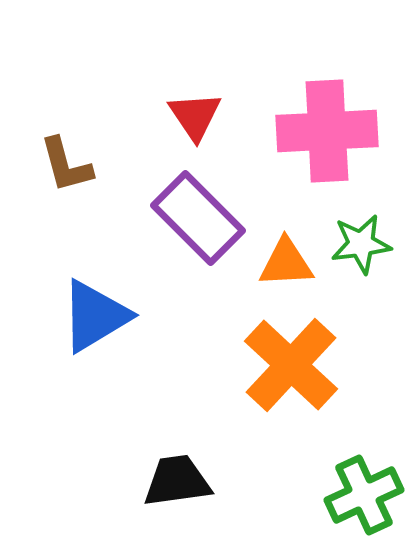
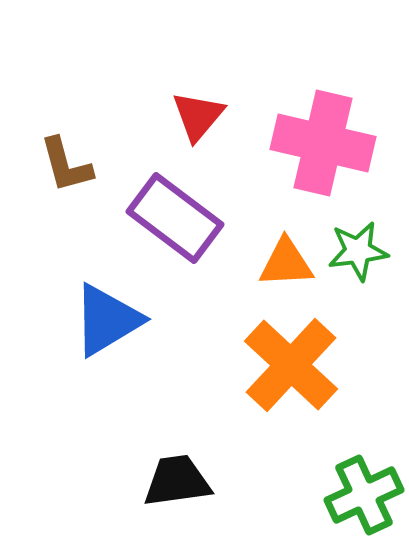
red triangle: moved 3 px right; rotated 14 degrees clockwise
pink cross: moved 4 px left, 12 px down; rotated 16 degrees clockwise
purple rectangle: moved 23 px left; rotated 8 degrees counterclockwise
green star: moved 3 px left, 7 px down
blue triangle: moved 12 px right, 4 px down
